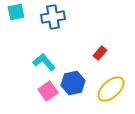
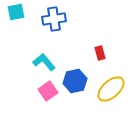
blue cross: moved 1 px right, 2 px down
red rectangle: rotated 56 degrees counterclockwise
blue hexagon: moved 2 px right, 2 px up
